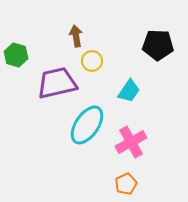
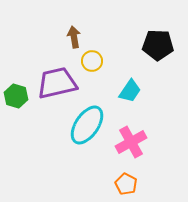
brown arrow: moved 2 px left, 1 px down
green hexagon: moved 41 px down
cyan trapezoid: moved 1 px right
orange pentagon: rotated 20 degrees counterclockwise
